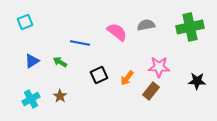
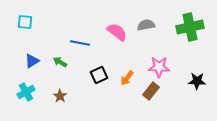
cyan square: rotated 28 degrees clockwise
cyan cross: moved 5 px left, 7 px up
